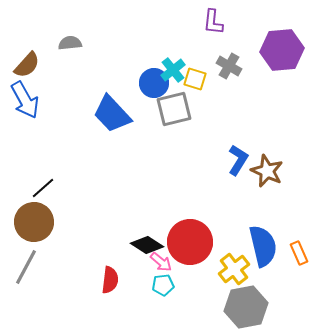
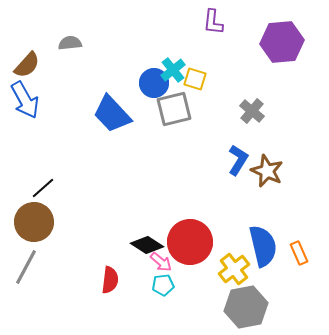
purple hexagon: moved 8 px up
gray cross: moved 23 px right, 45 px down; rotated 10 degrees clockwise
